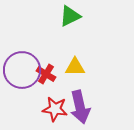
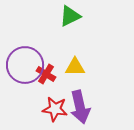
purple circle: moved 3 px right, 5 px up
